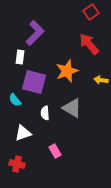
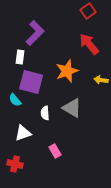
red square: moved 3 px left, 1 px up
purple square: moved 3 px left
red cross: moved 2 px left
